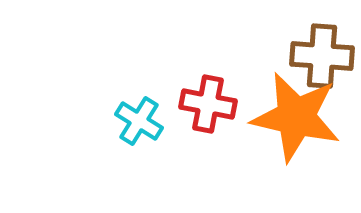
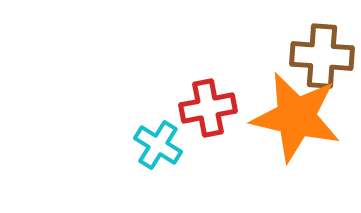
red cross: moved 4 px down; rotated 22 degrees counterclockwise
cyan cross: moved 19 px right, 24 px down
